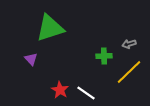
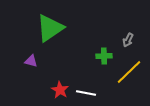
green triangle: rotated 16 degrees counterclockwise
gray arrow: moved 1 px left, 4 px up; rotated 48 degrees counterclockwise
purple triangle: moved 2 px down; rotated 32 degrees counterclockwise
white line: rotated 24 degrees counterclockwise
